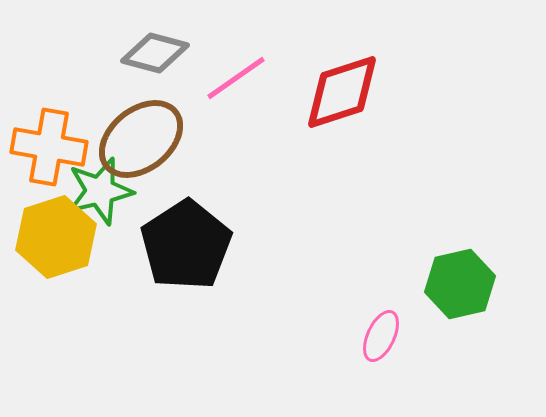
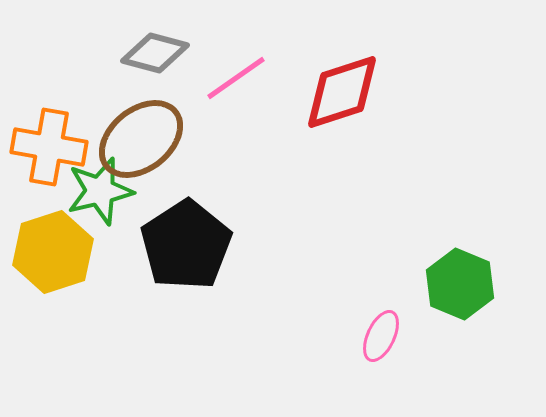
yellow hexagon: moved 3 px left, 15 px down
green hexagon: rotated 24 degrees counterclockwise
